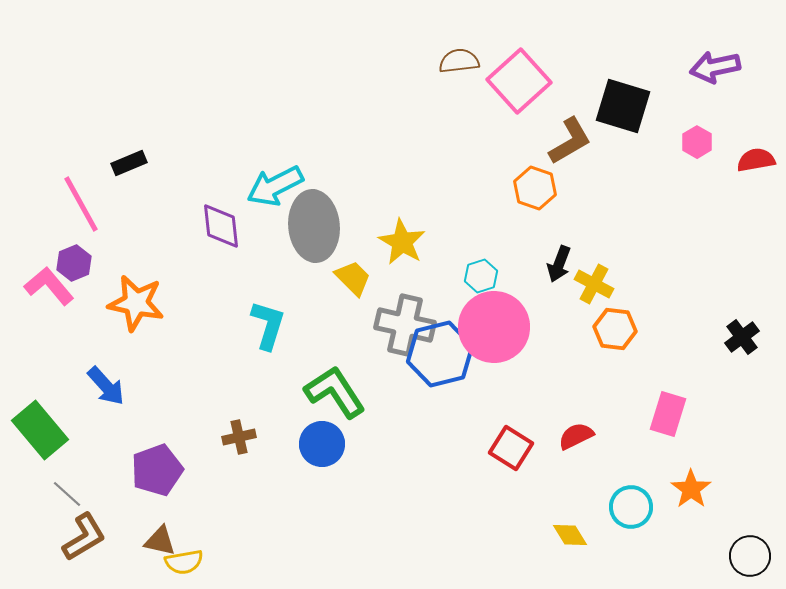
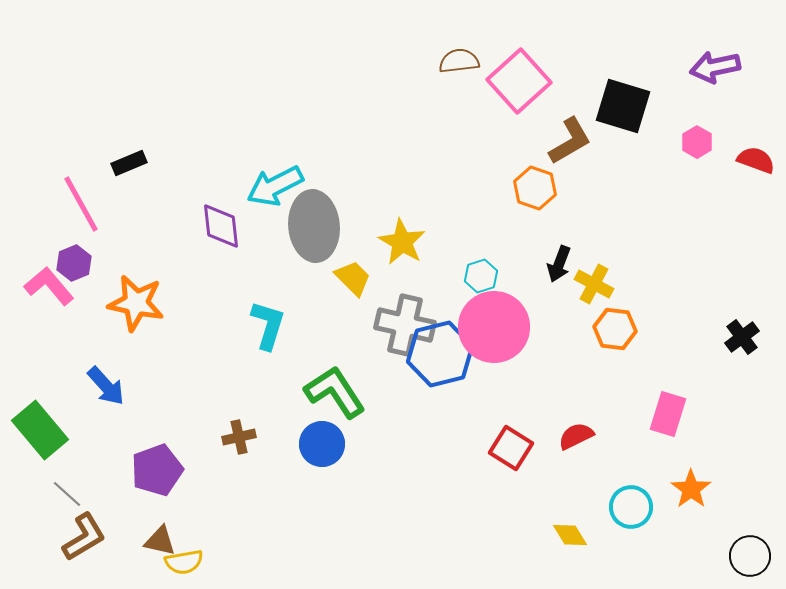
red semicircle at (756, 160): rotated 30 degrees clockwise
